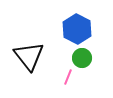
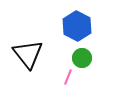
blue hexagon: moved 3 px up
black triangle: moved 1 px left, 2 px up
